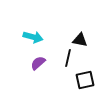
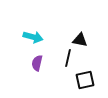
purple semicircle: moved 1 px left; rotated 35 degrees counterclockwise
